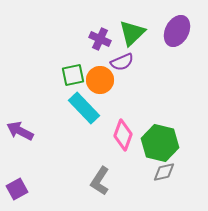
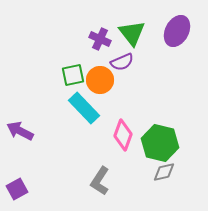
green triangle: rotated 24 degrees counterclockwise
